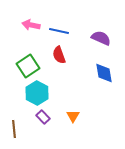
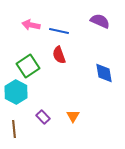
purple semicircle: moved 1 px left, 17 px up
cyan hexagon: moved 21 px left, 1 px up
